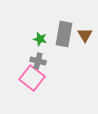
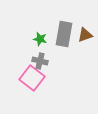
brown triangle: rotated 42 degrees clockwise
gray cross: moved 2 px right
